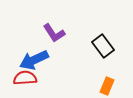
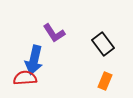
black rectangle: moved 2 px up
blue arrow: rotated 52 degrees counterclockwise
orange rectangle: moved 2 px left, 5 px up
